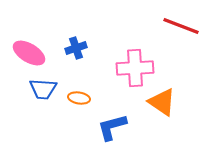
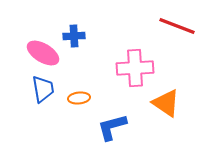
red line: moved 4 px left
blue cross: moved 2 px left, 12 px up; rotated 15 degrees clockwise
pink ellipse: moved 14 px right
blue trapezoid: rotated 104 degrees counterclockwise
orange ellipse: rotated 15 degrees counterclockwise
orange triangle: moved 4 px right, 1 px down
